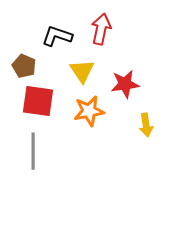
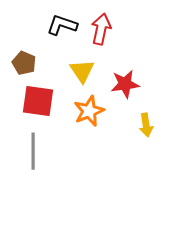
black L-shape: moved 5 px right, 11 px up
brown pentagon: moved 3 px up
orange star: rotated 12 degrees counterclockwise
